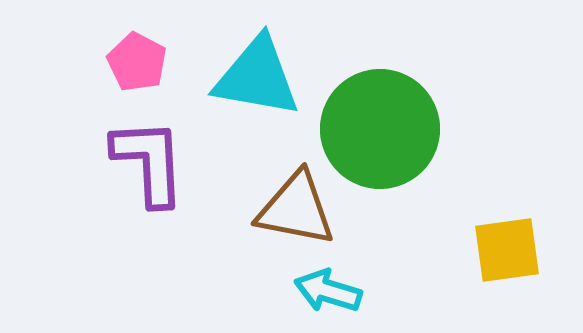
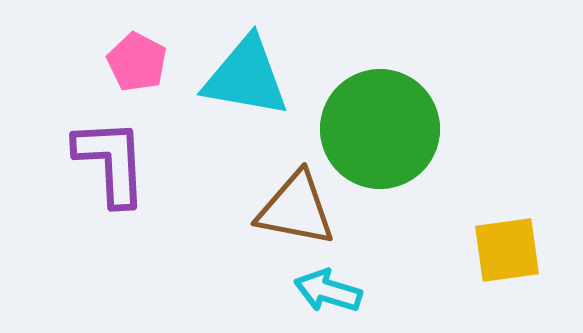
cyan triangle: moved 11 px left
purple L-shape: moved 38 px left
